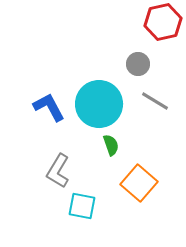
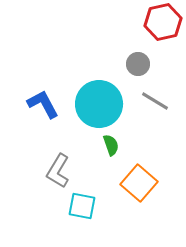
blue L-shape: moved 6 px left, 3 px up
